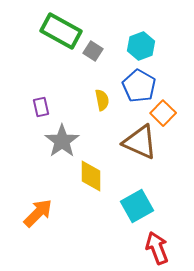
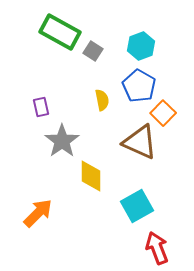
green rectangle: moved 1 px left, 1 px down
